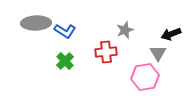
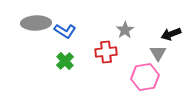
gray star: rotated 12 degrees counterclockwise
